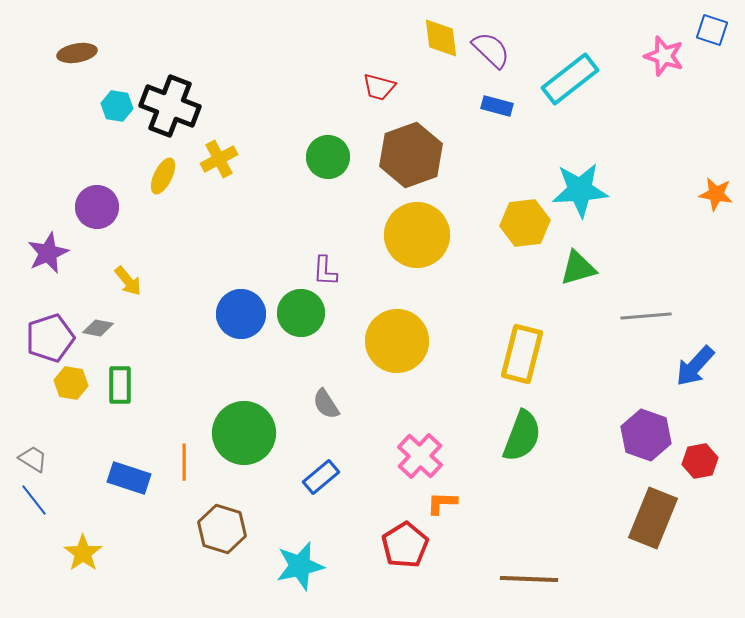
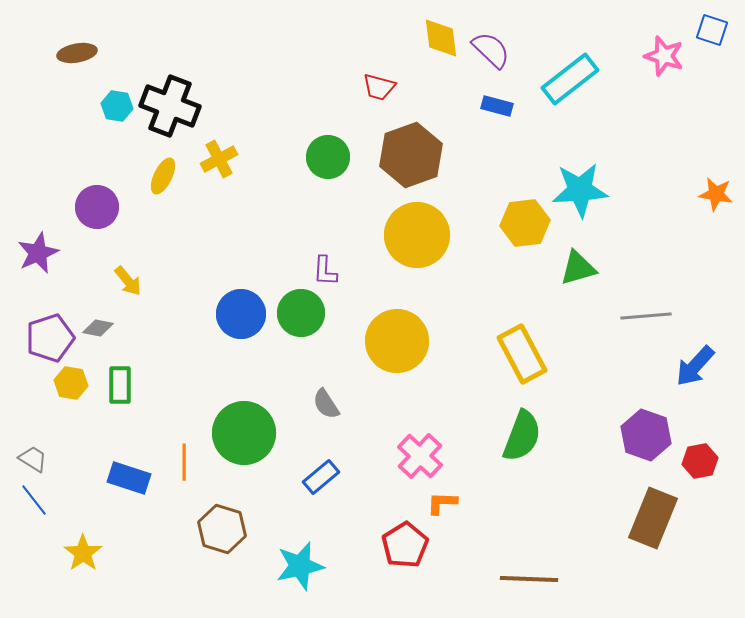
purple star at (48, 253): moved 10 px left
yellow rectangle at (522, 354): rotated 42 degrees counterclockwise
